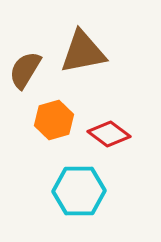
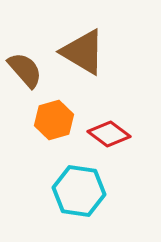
brown triangle: rotated 42 degrees clockwise
brown semicircle: rotated 108 degrees clockwise
cyan hexagon: rotated 9 degrees clockwise
